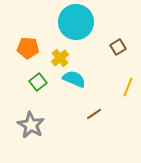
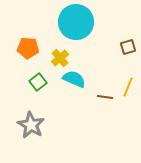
brown square: moved 10 px right; rotated 14 degrees clockwise
brown line: moved 11 px right, 17 px up; rotated 42 degrees clockwise
